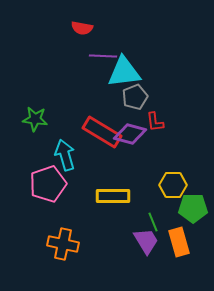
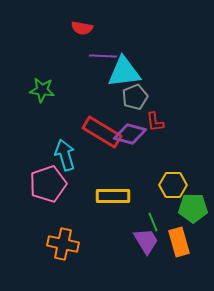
green star: moved 7 px right, 29 px up
